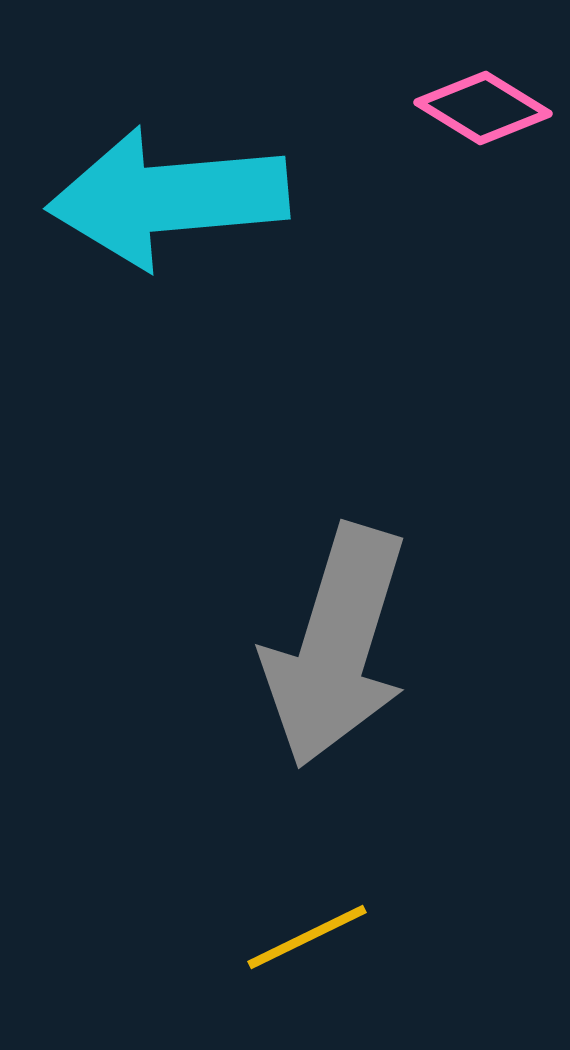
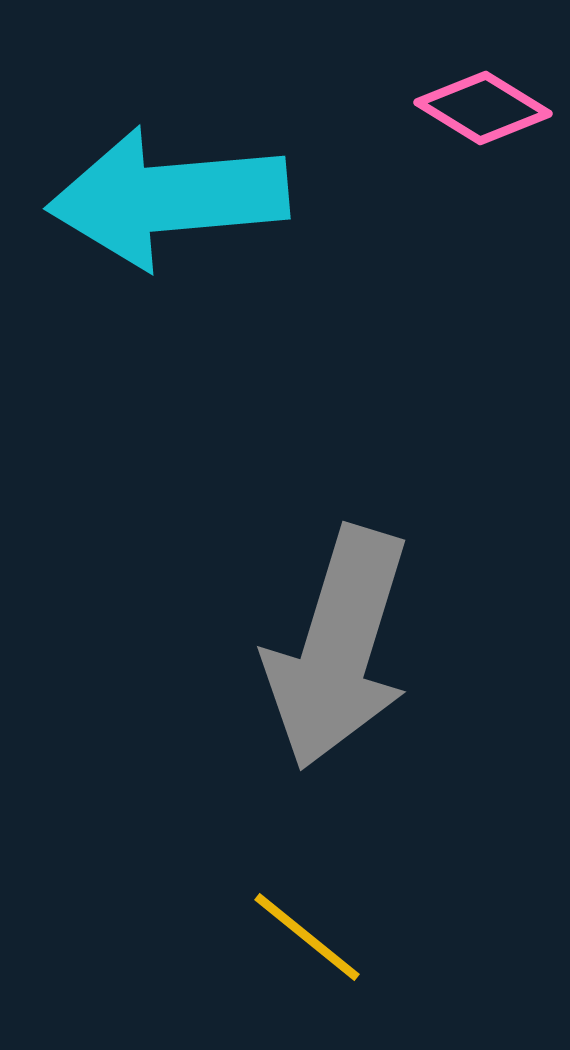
gray arrow: moved 2 px right, 2 px down
yellow line: rotated 65 degrees clockwise
